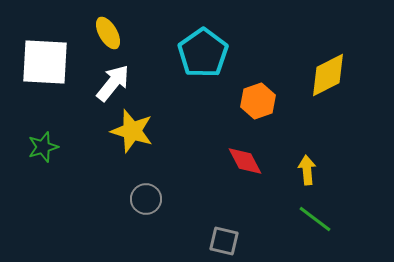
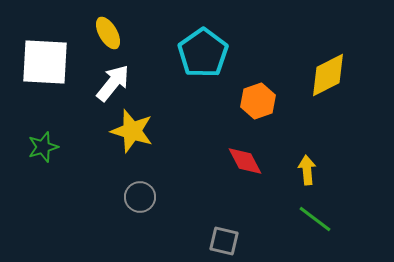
gray circle: moved 6 px left, 2 px up
